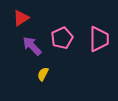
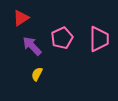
yellow semicircle: moved 6 px left
